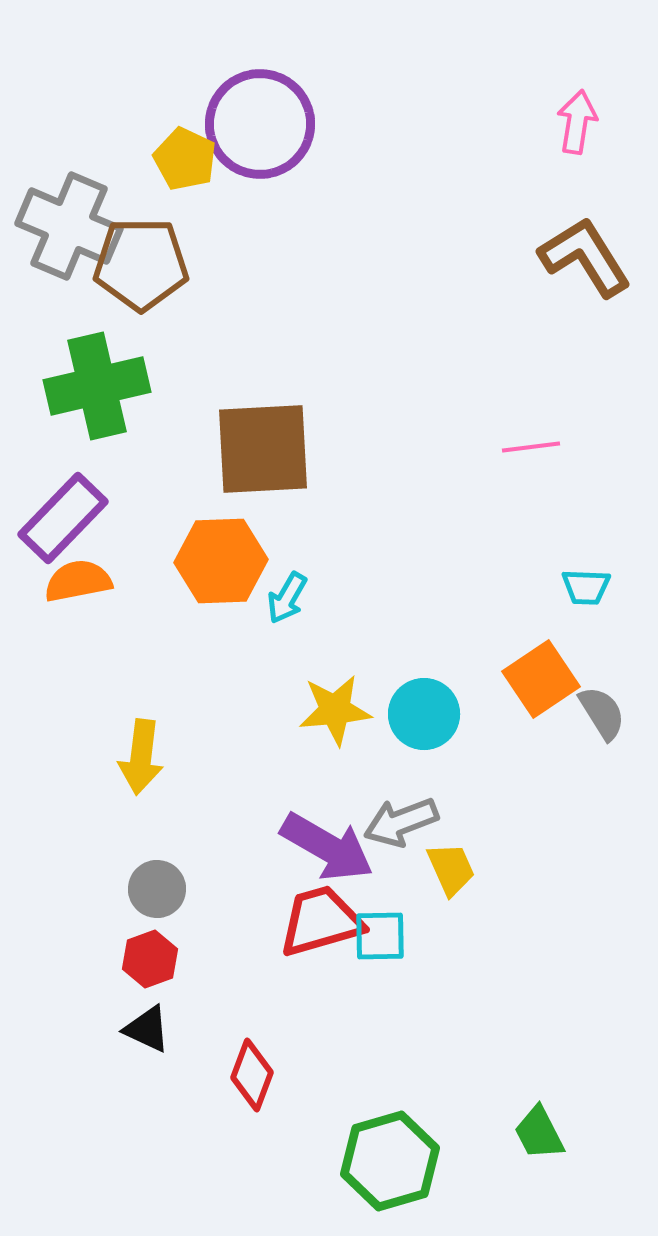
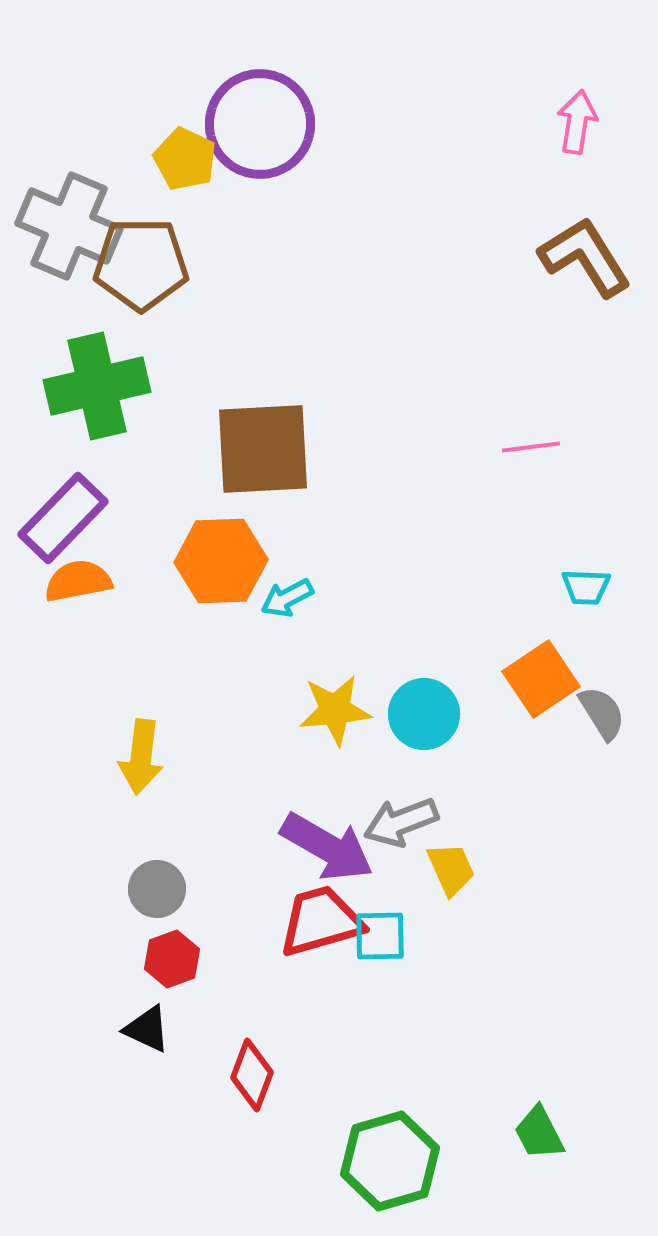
cyan arrow: rotated 32 degrees clockwise
red hexagon: moved 22 px right
